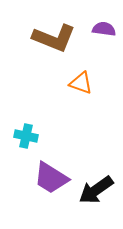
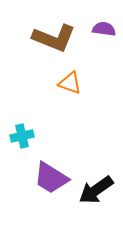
orange triangle: moved 11 px left
cyan cross: moved 4 px left; rotated 25 degrees counterclockwise
